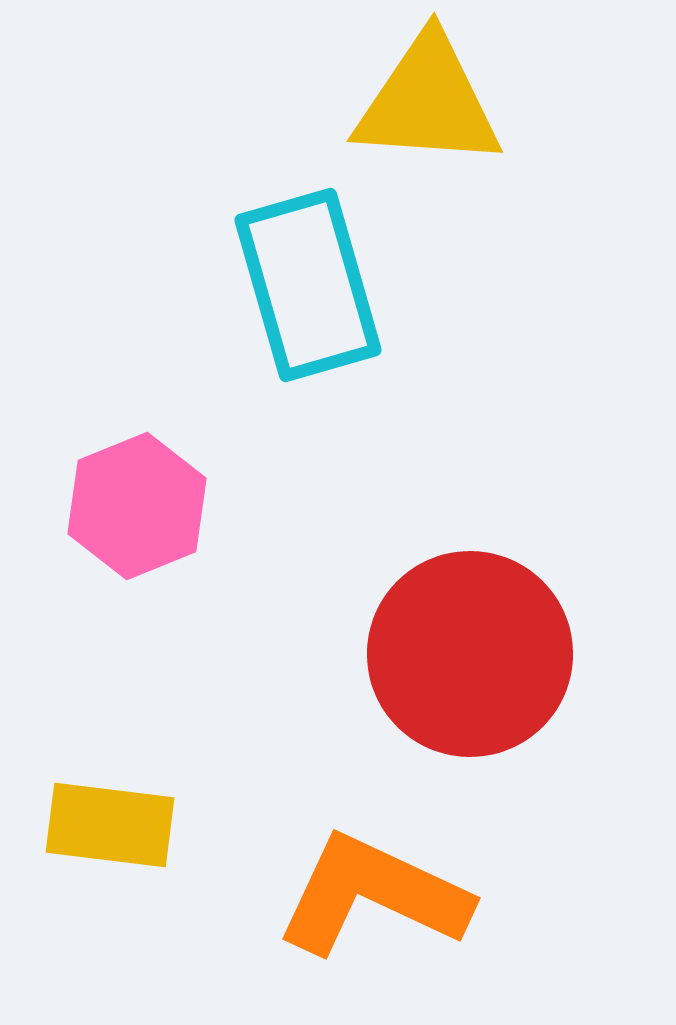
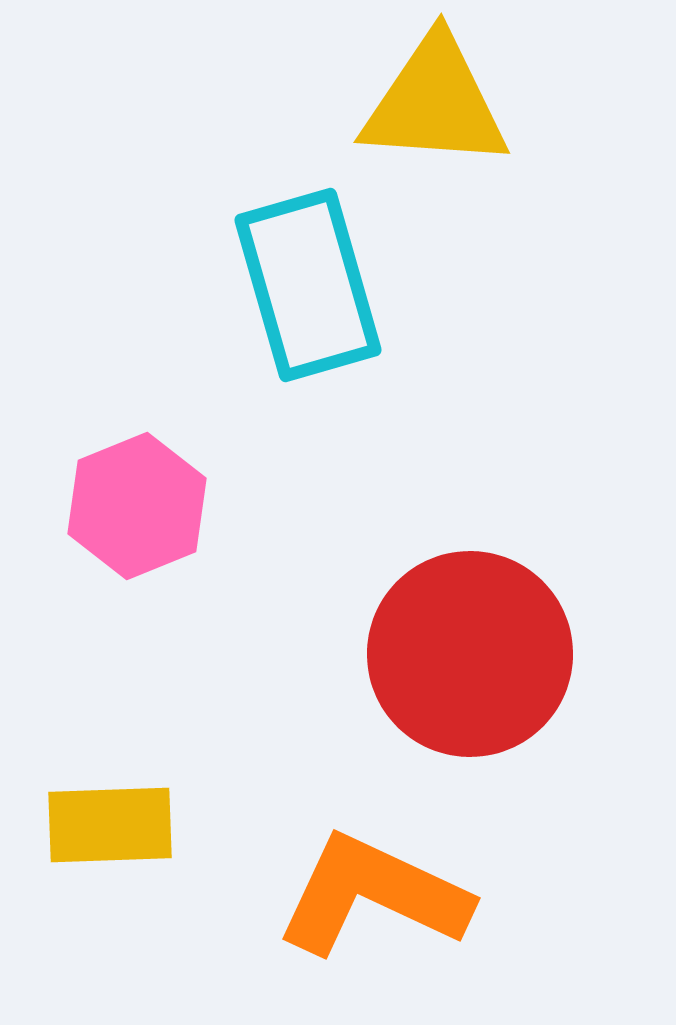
yellow triangle: moved 7 px right, 1 px down
yellow rectangle: rotated 9 degrees counterclockwise
